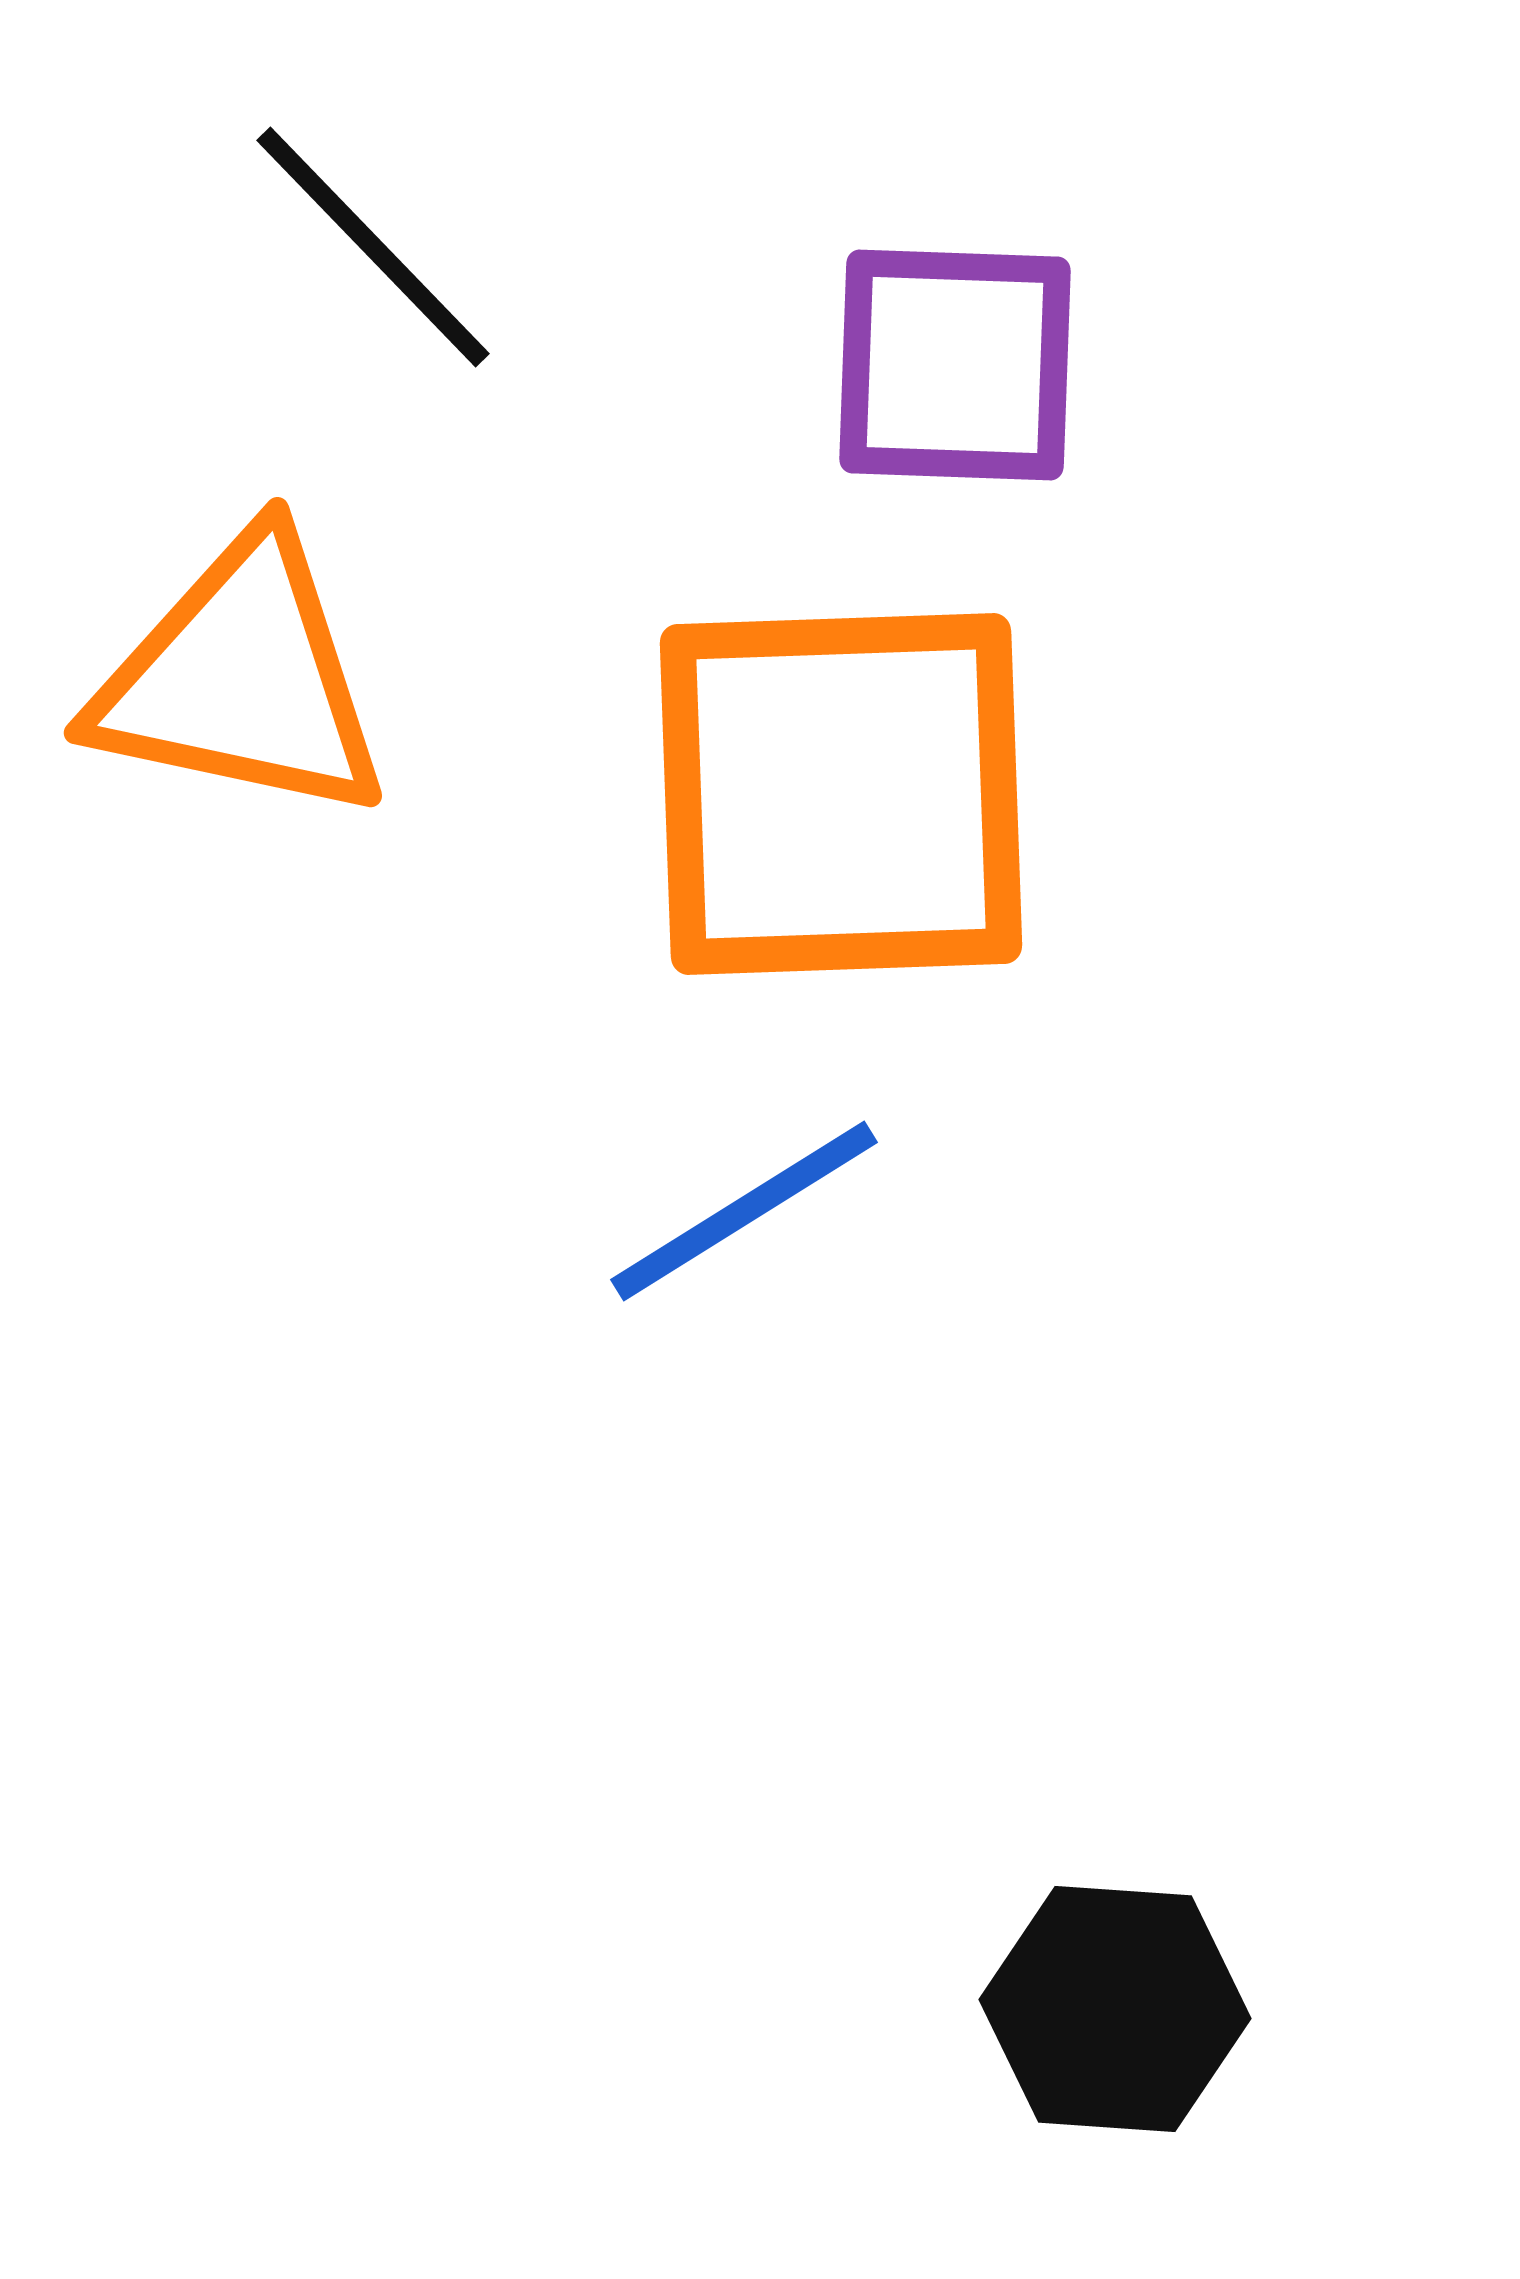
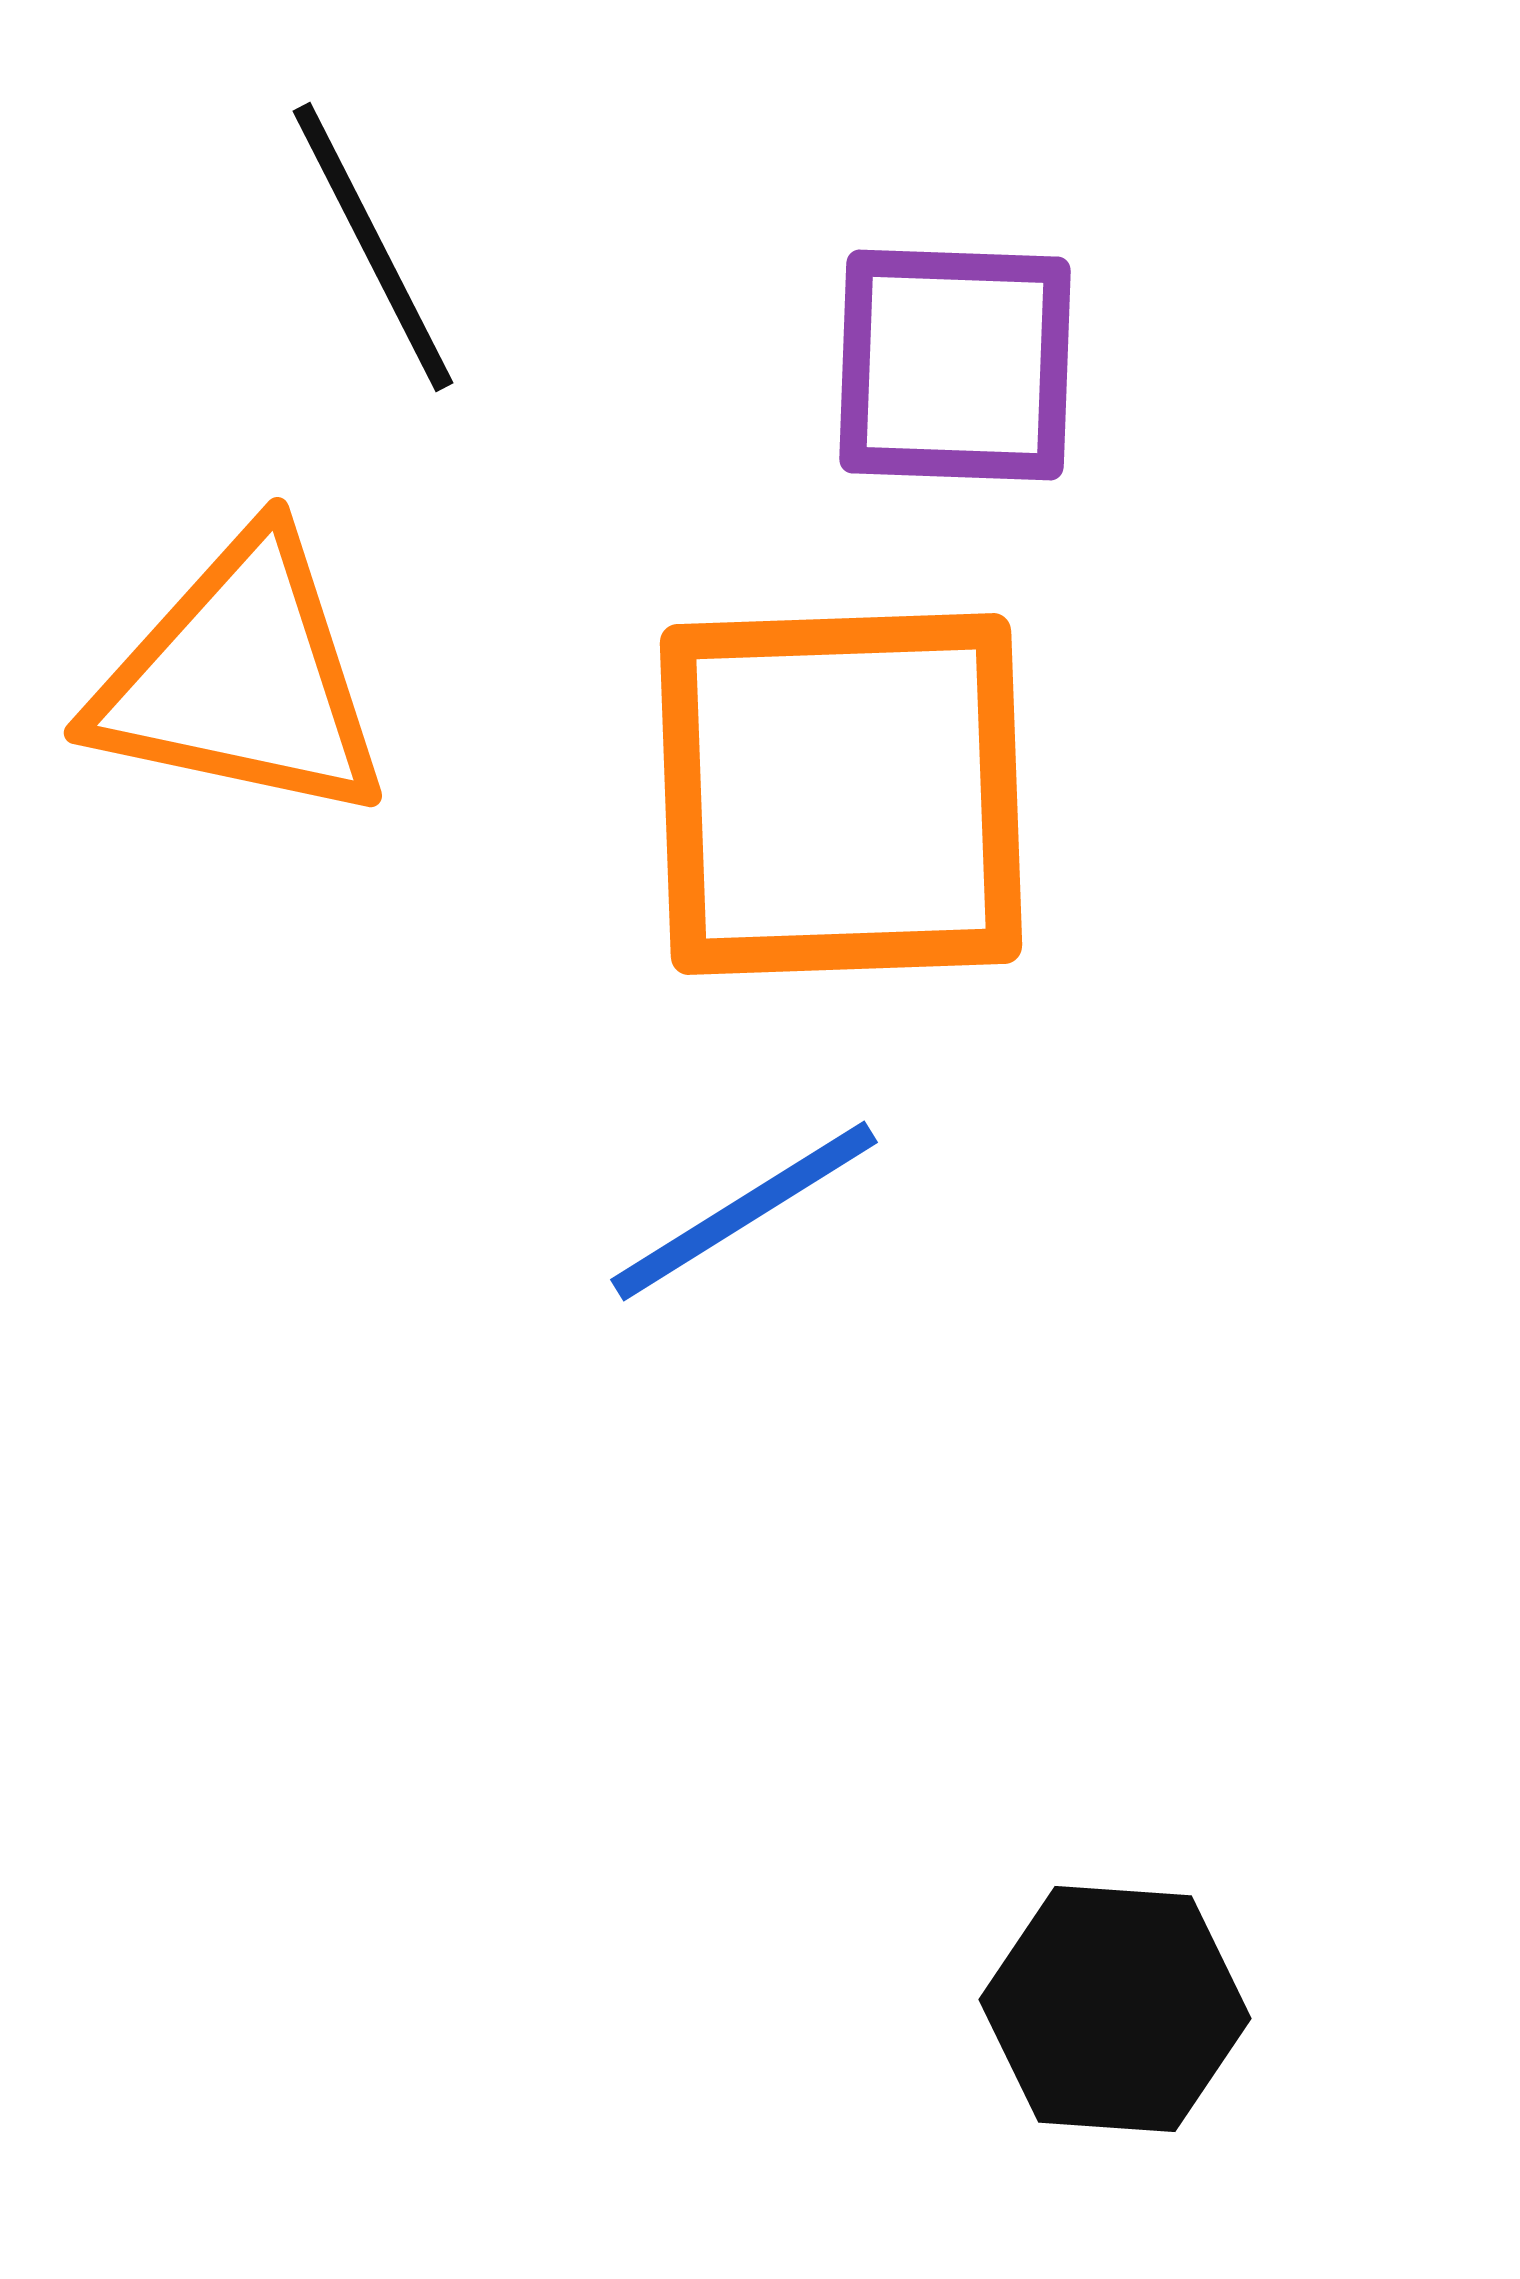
black line: rotated 17 degrees clockwise
